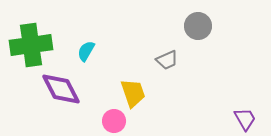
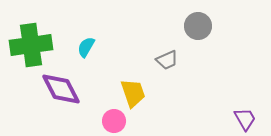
cyan semicircle: moved 4 px up
